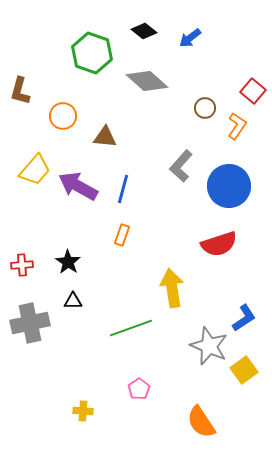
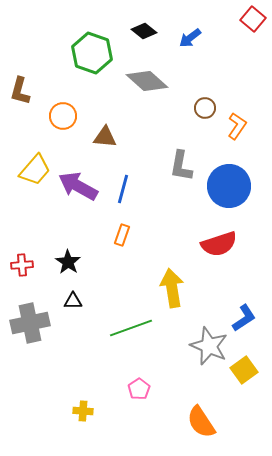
red square: moved 72 px up
gray L-shape: rotated 32 degrees counterclockwise
